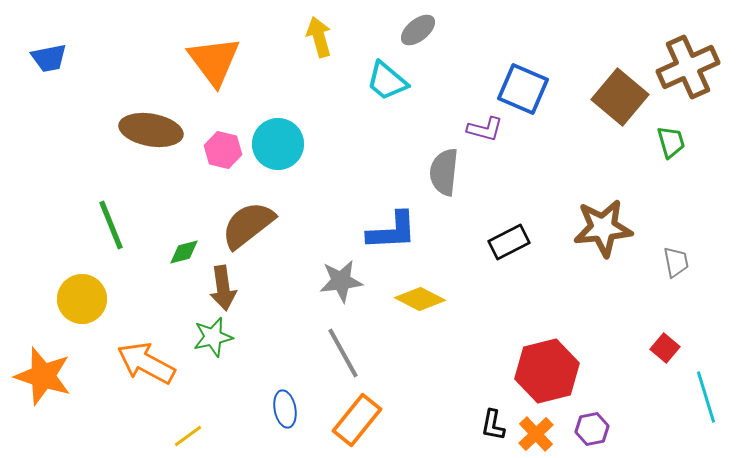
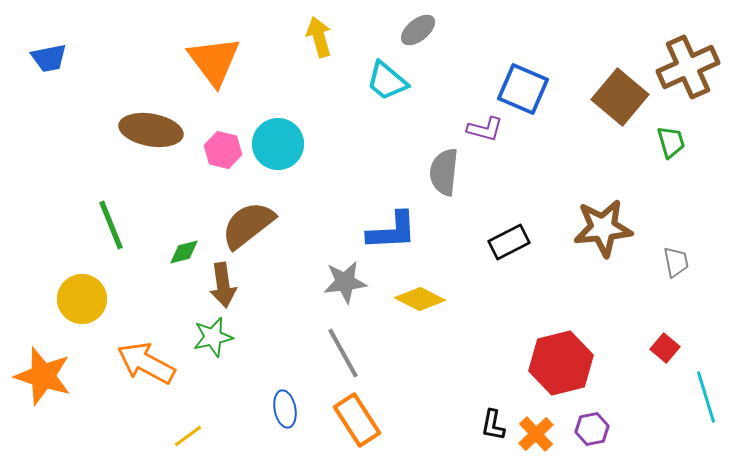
gray star: moved 4 px right, 1 px down
brown arrow: moved 3 px up
red hexagon: moved 14 px right, 8 px up
orange rectangle: rotated 72 degrees counterclockwise
